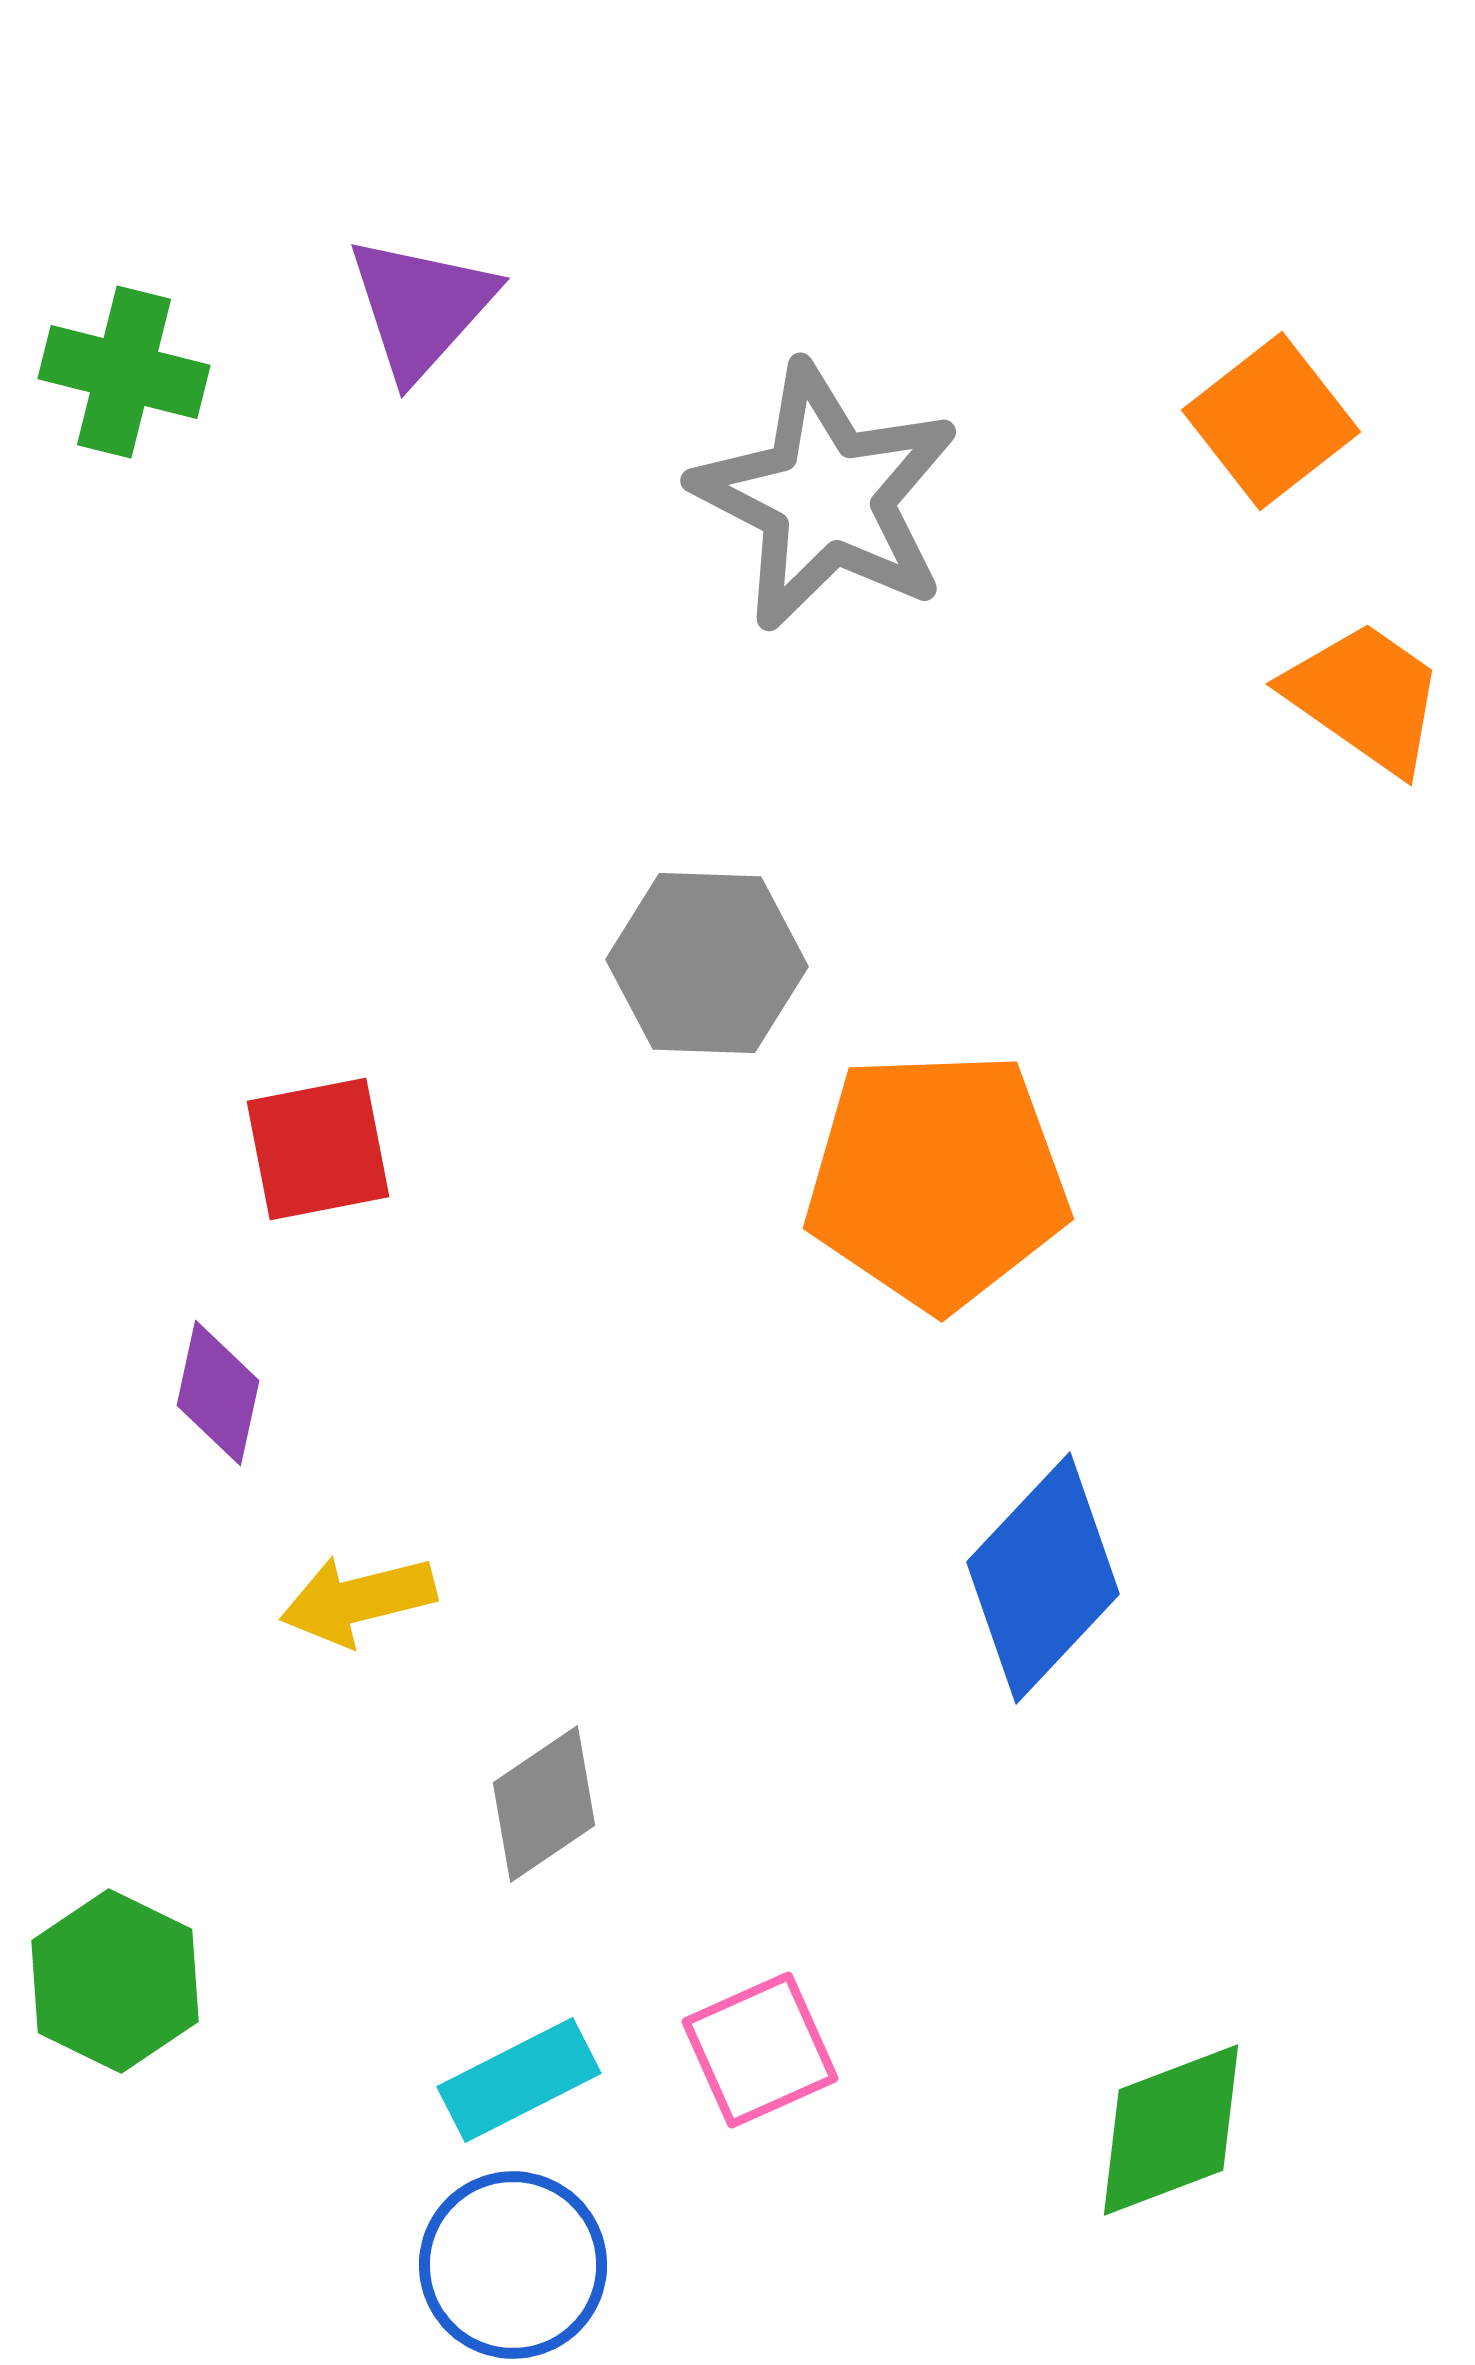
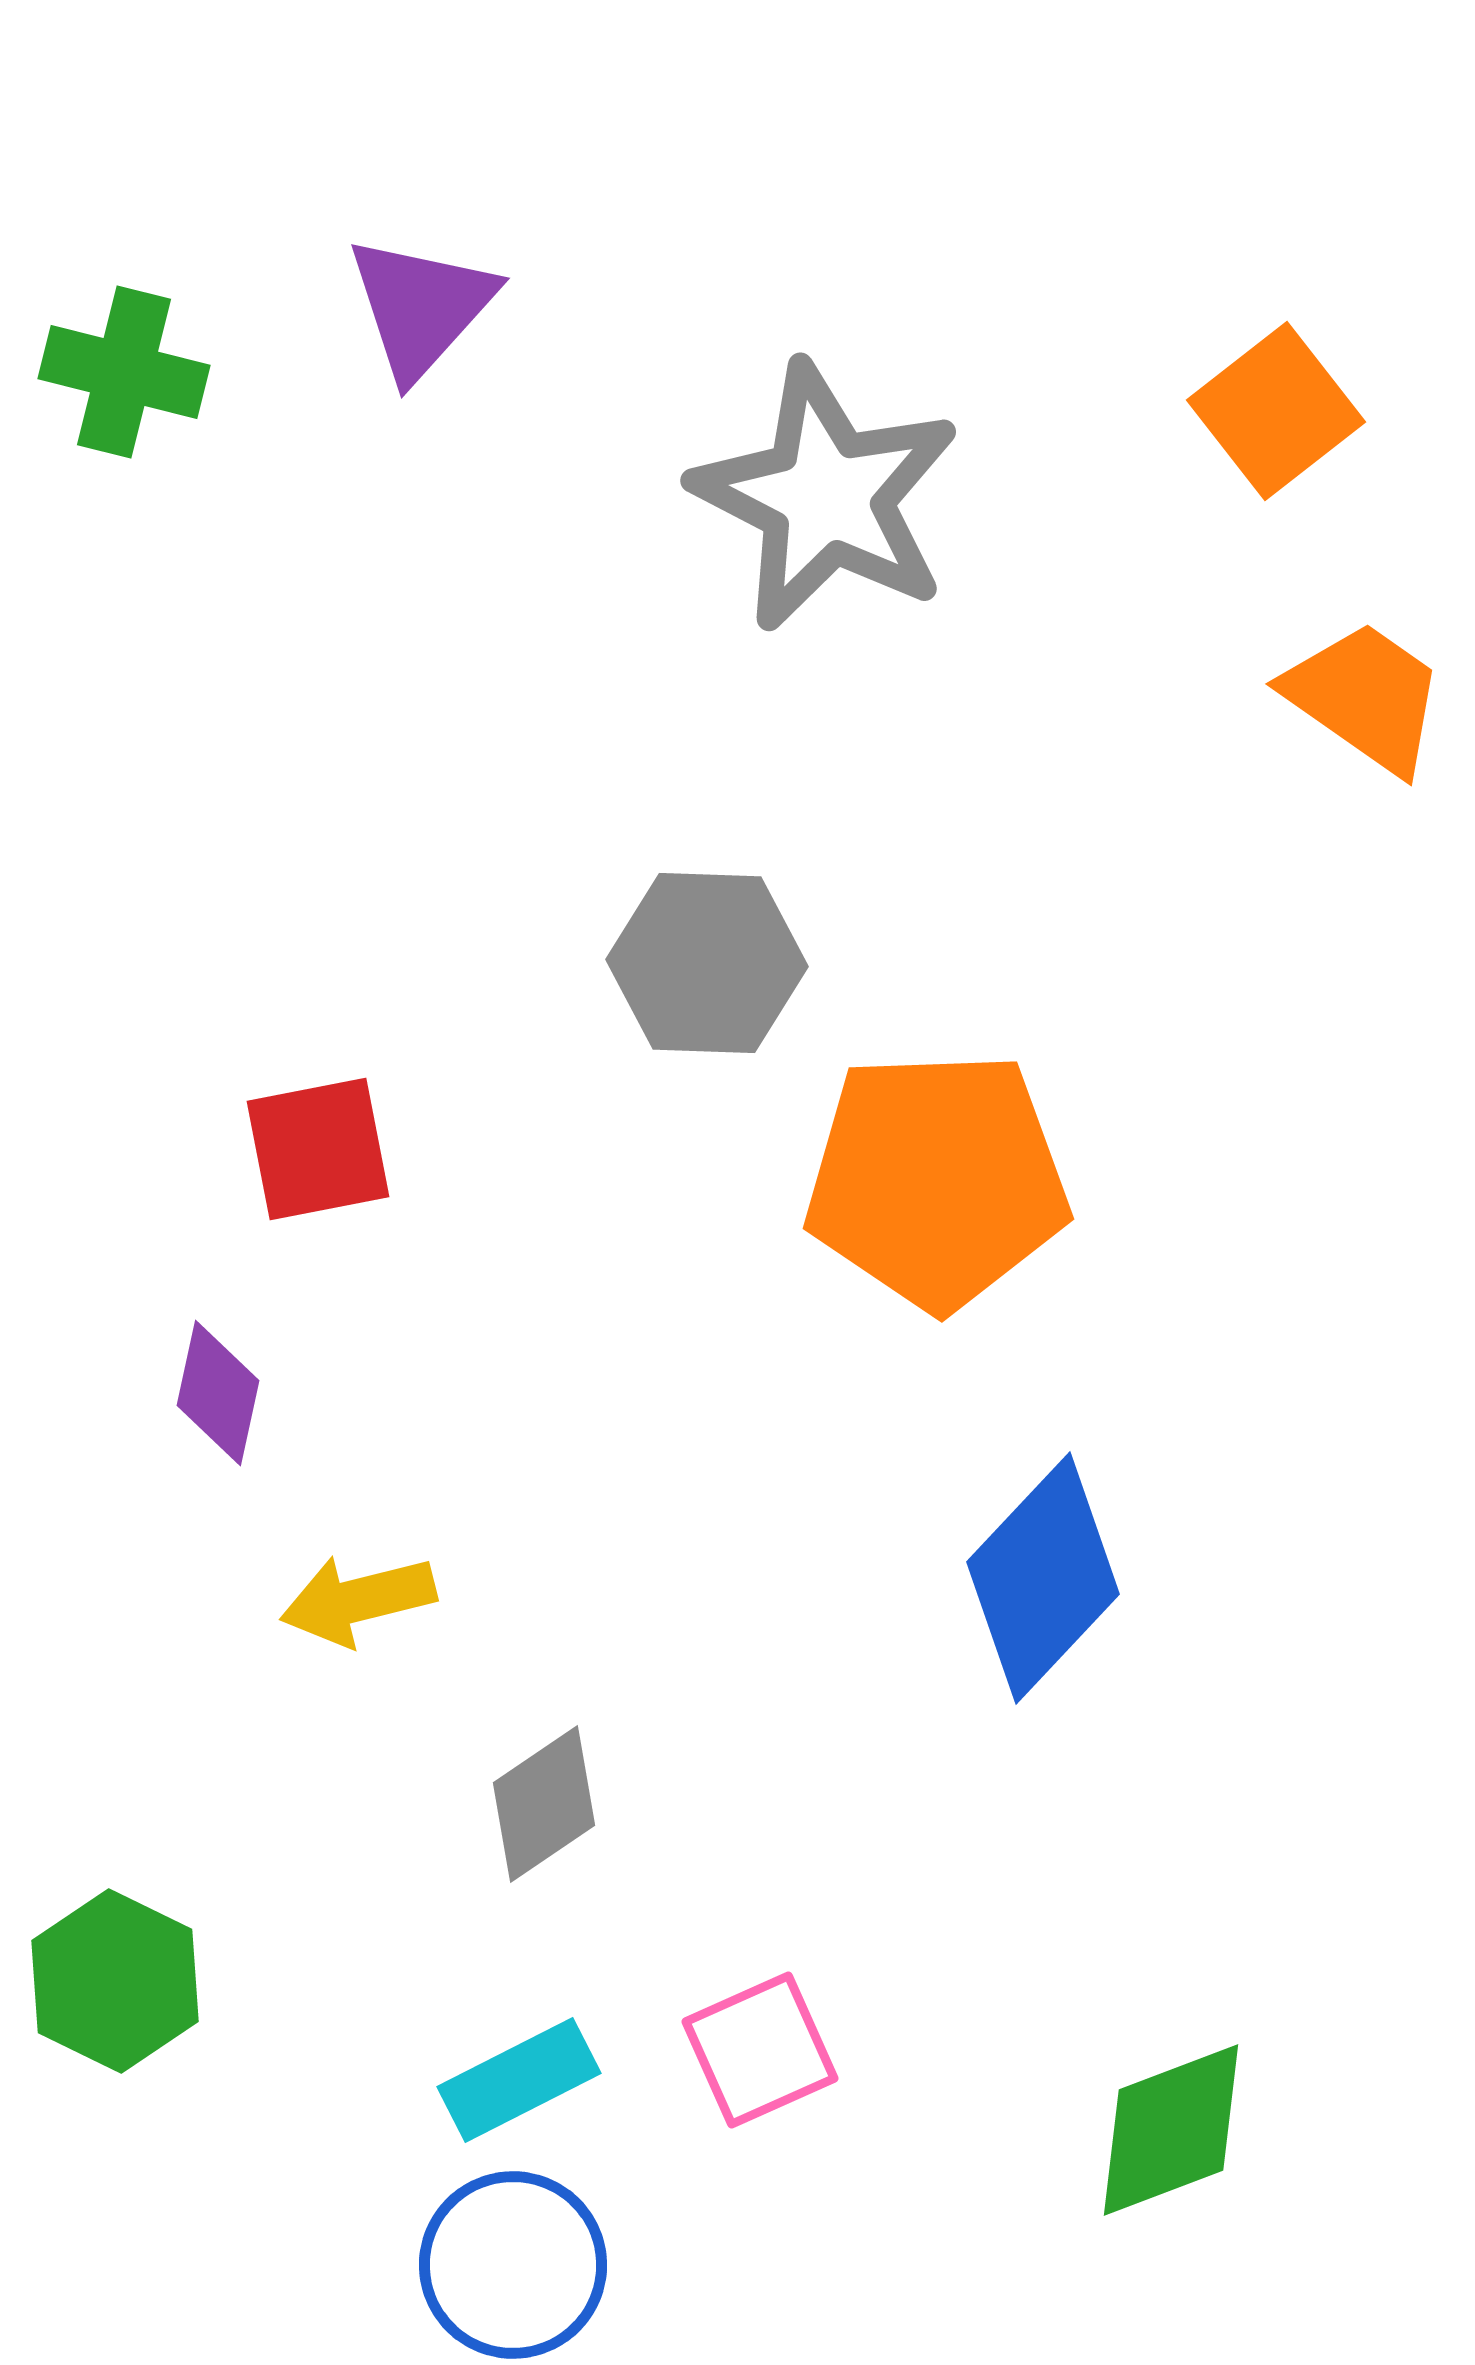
orange square: moved 5 px right, 10 px up
